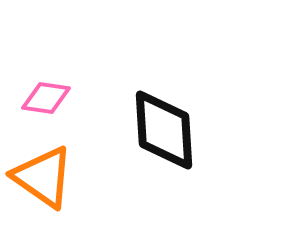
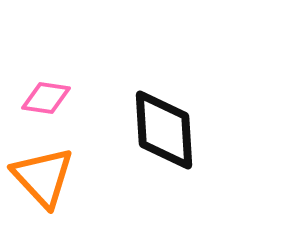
orange triangle: rotated 12 degrees clockwise
